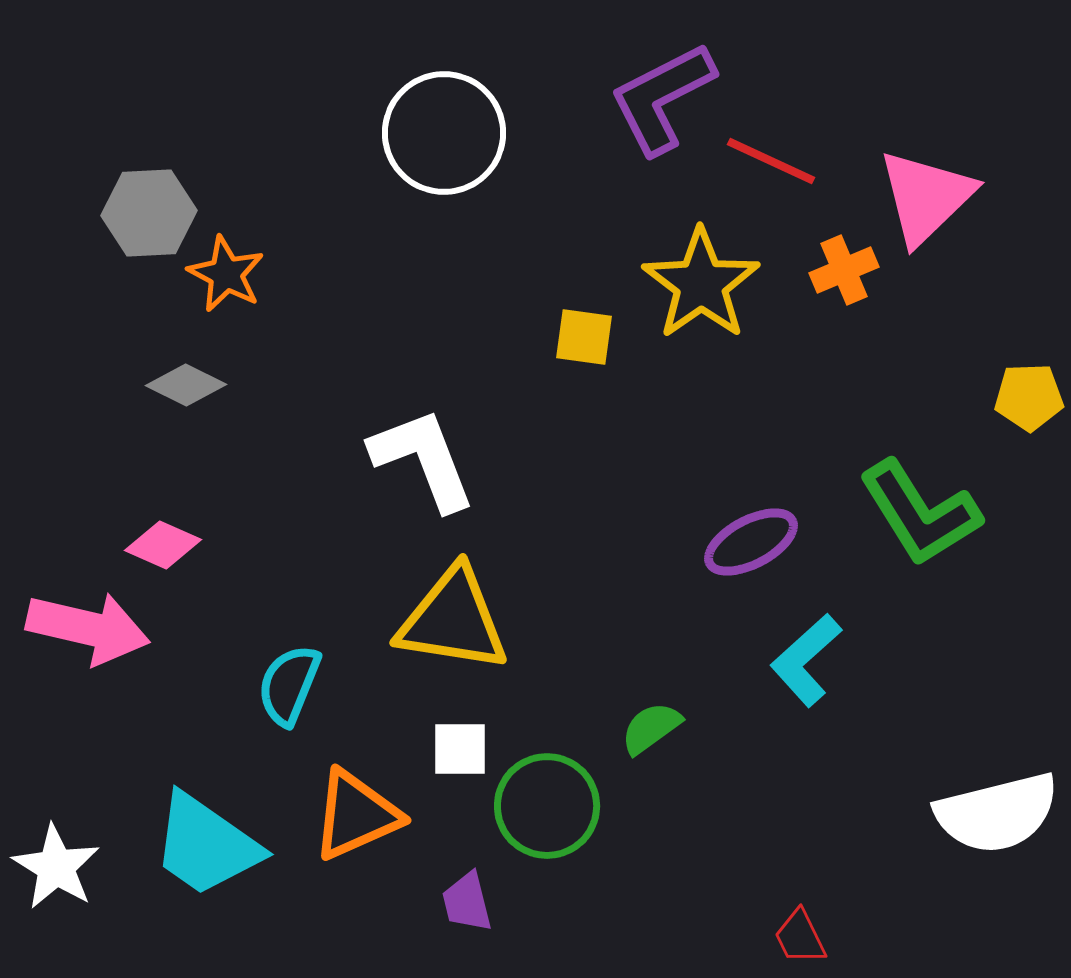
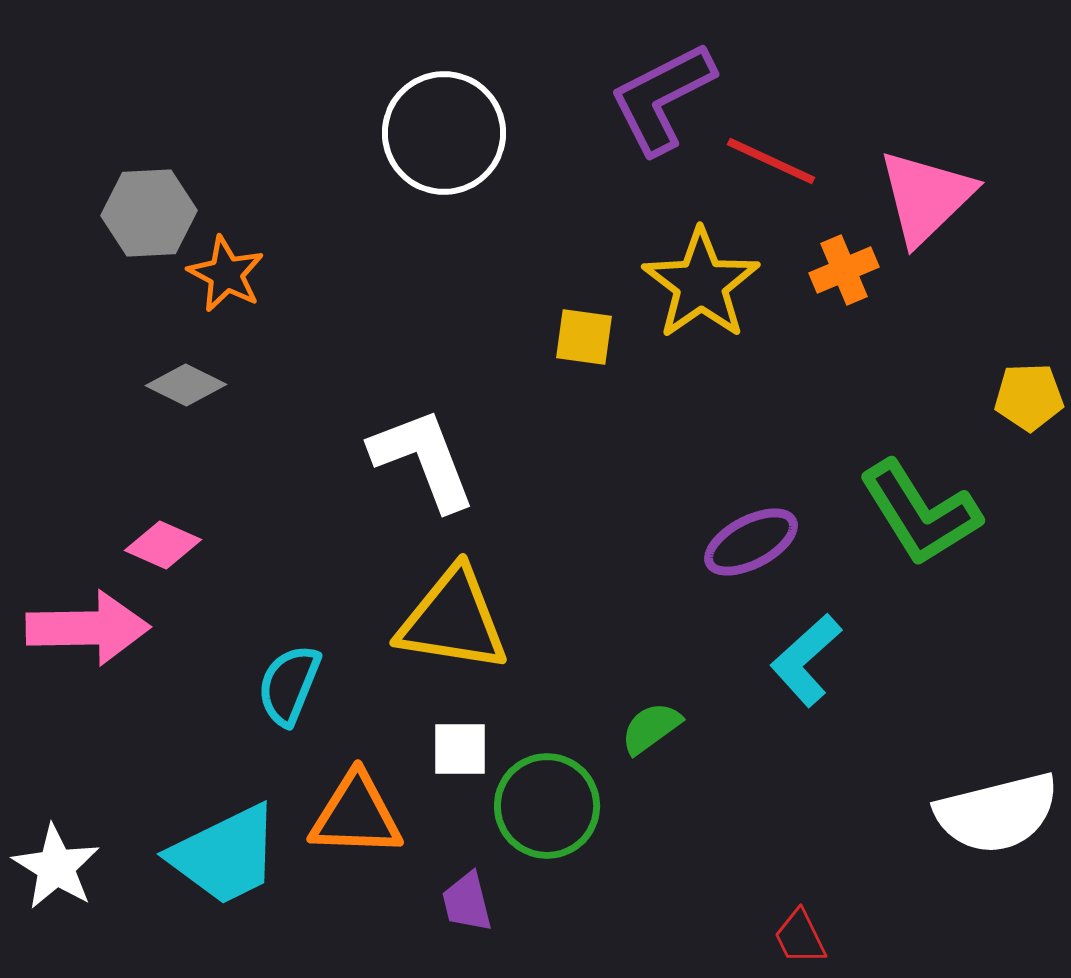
pink arrow: rotated 14 degrees counterclockwise
orange triangle: rotated 26 degrees clockwise
cyan trapezoid: moved 19 px right, 10 px down; rotated 61 degrees counterclockwise
